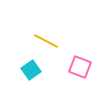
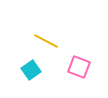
pink square: moved 1 px left
